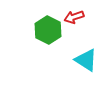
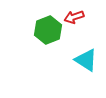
green hexagon: rotated 12 degrees clockwise
